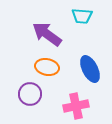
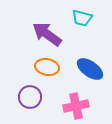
cyan trapezoid: moved 2 px down; rotated 10 degrees clockwise
blue ellipse: rotated 28 degrees counterclockwise
purple circle: moved 3 px down
